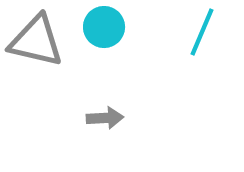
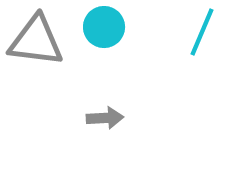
gray triangle: rotated 6 degrees counterclockwise
